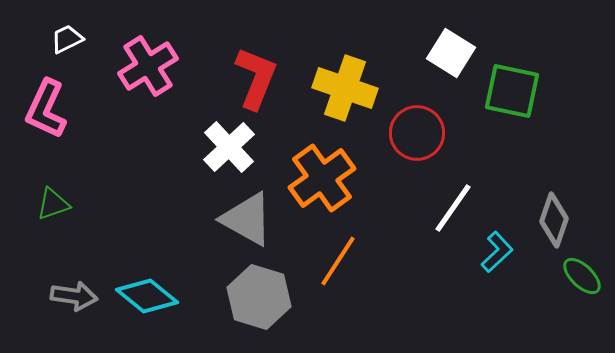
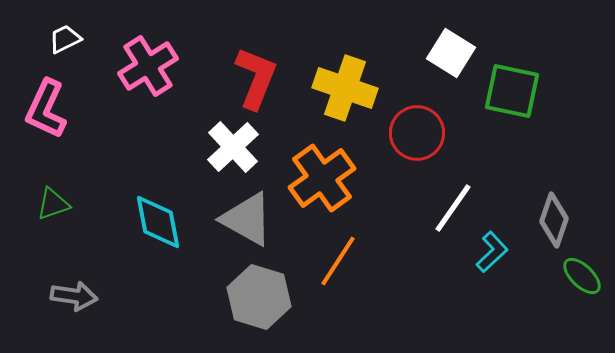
white trapezoid: moved 2 px left
white cross: moved 4 px right
cyan L-shape: moved 5 px left
cyan diamond: moved 11 px right, 74 px up; rotated 40 degrees clockwise
